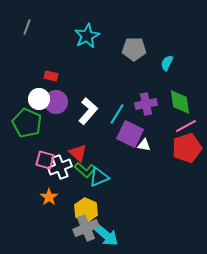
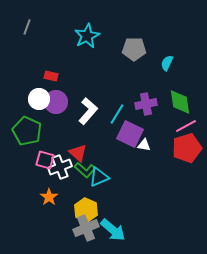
green pentagon: moved 8 px down
cyan arrow: moved 7 px right, 5 px up
